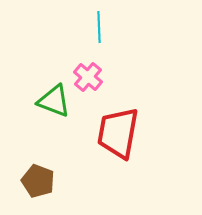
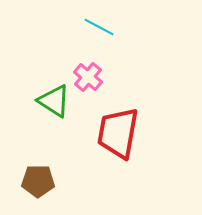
cyan line: rotated 60 degrees counterclockwise
green triangle: rotated 12 degrees clockwise
brown pentagon: rotated 20 degrees counterclockwise
